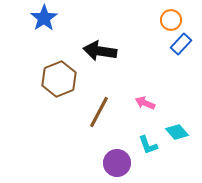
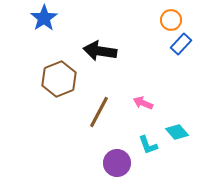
pink arrow: moved 2 px left
